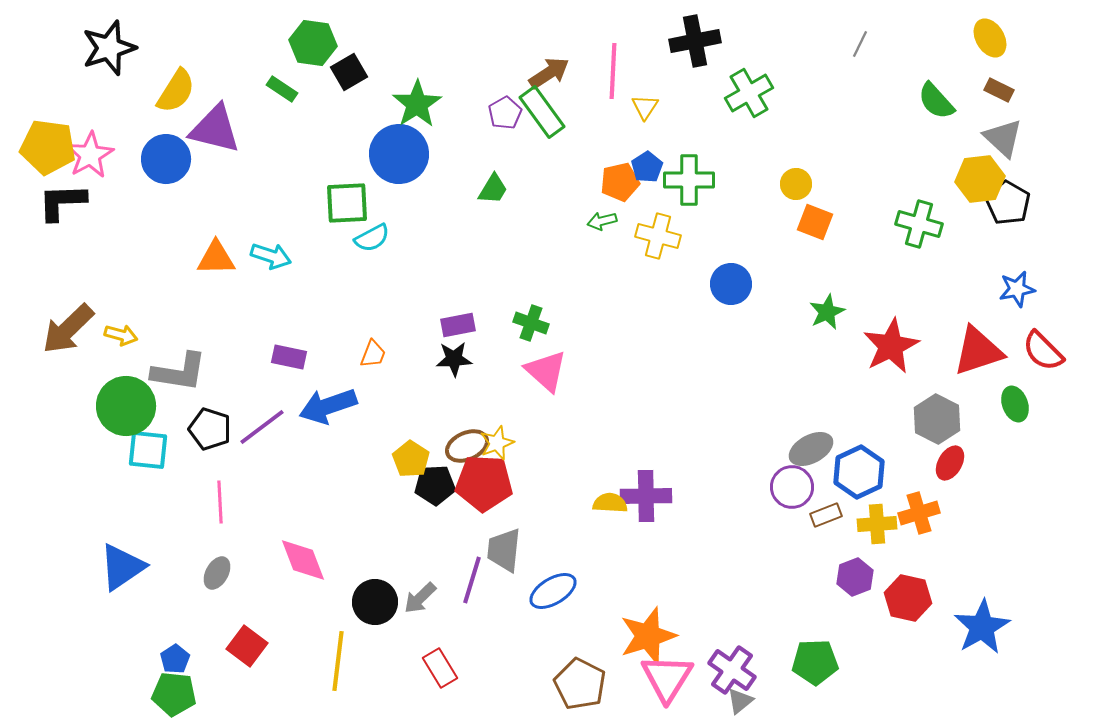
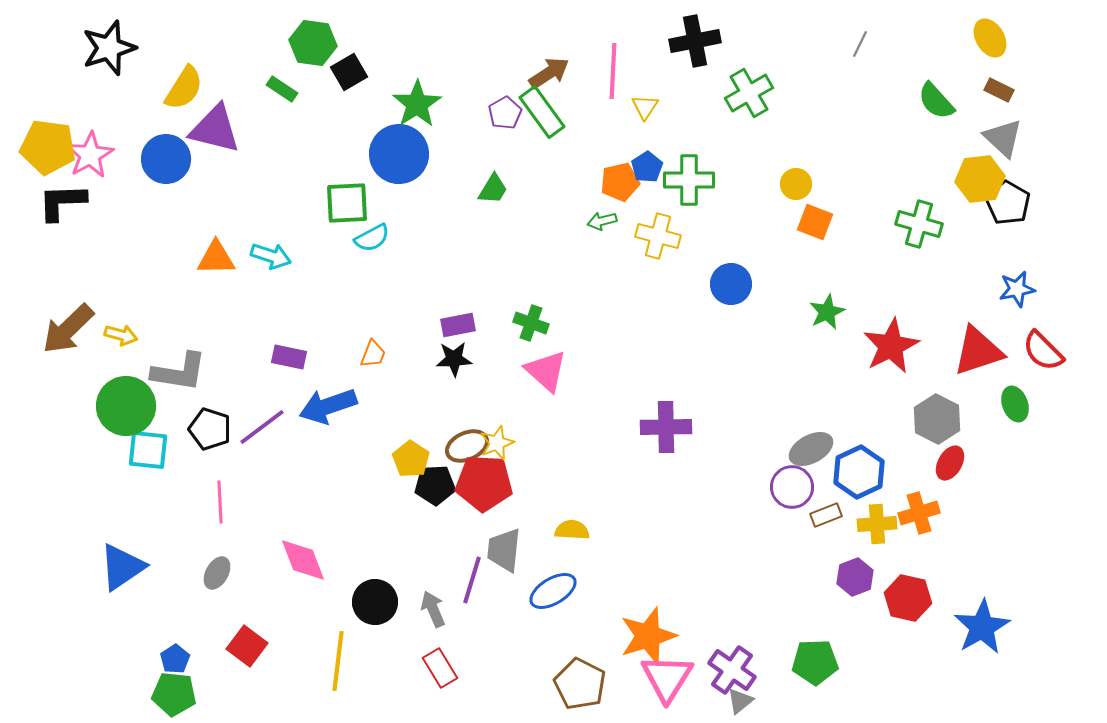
yellow semicircle at (176, 91): moved 8 px right, 3 px up
purple cross at (646, 496): moved 20 px right, 69 px up
yellow semicircle at (610, 503): moved 38 px left, 27 px down
gray arrow at (420, 598): moved 13 px right, 11 px down; rotated 111 degrees clockwise
